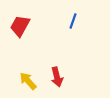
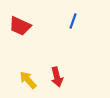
red trapezoid: rotated 95 degrees counterclockwise
yellow arrow: moved 1 px up
